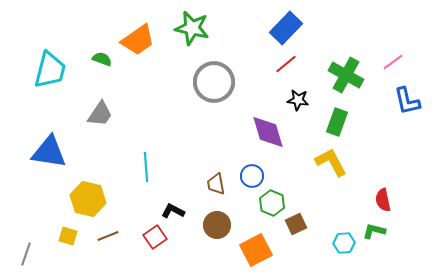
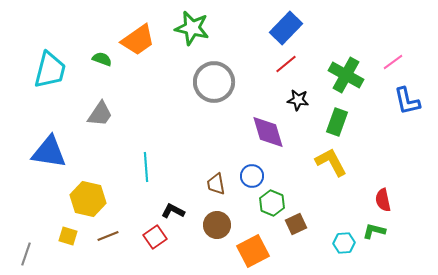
orange square: moved 3 px left, 1 px down
